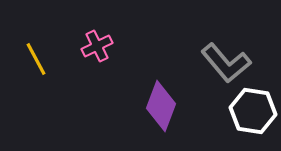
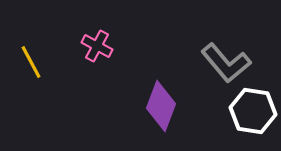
pink cross: rotated 36 degrees counterclockwise
yellow line: moved 5 px left, 3 px down
